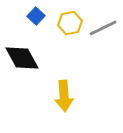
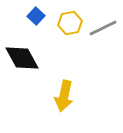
yellow arrow: rotated 16 degrees clockwise
